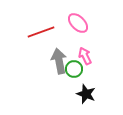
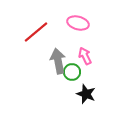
pink ellipse: rotated 30 degrees counterclockwise
red line: moved 5 px left; rotated 20 degrees counterclockwise
gray arrow: moved 1 px left
green circle: moved 2 px left, 3 px down
